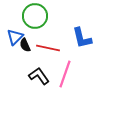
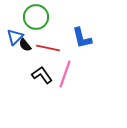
green circle: moved 1 px right, 1 px down
black semicircle: rotated 16 degrees counterclockwise
black L-shape: moved 3 px right, 1 px up
